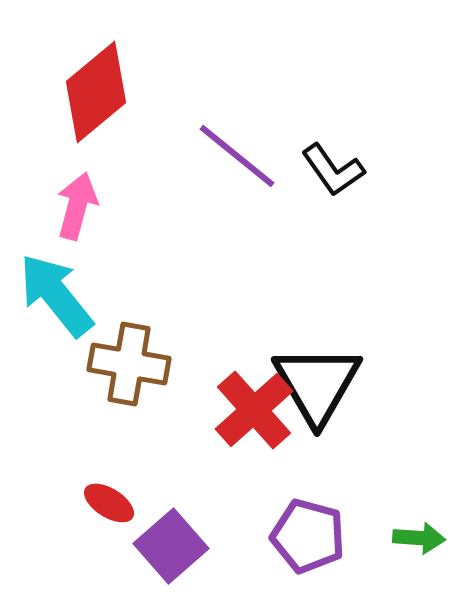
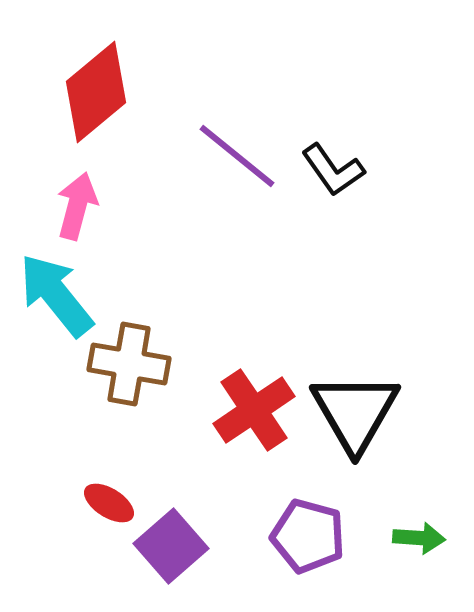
black triangle: moved 38 px right, 28 px down
red cross: rotated 8 degrees clockwise
